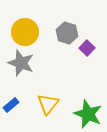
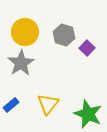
gray hexagon: moved 3 px left, 2 px down
gray star: rotated 20 degrees clockwise
